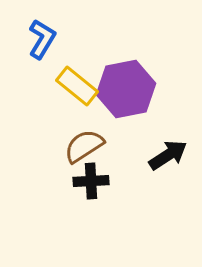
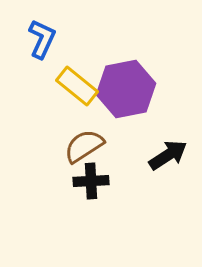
blue L-shape: rotated 6 degrees counterclockwise
